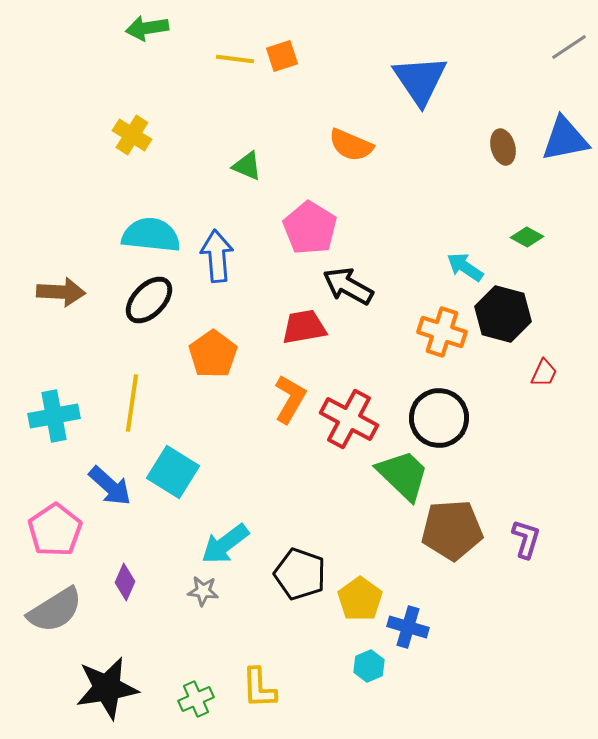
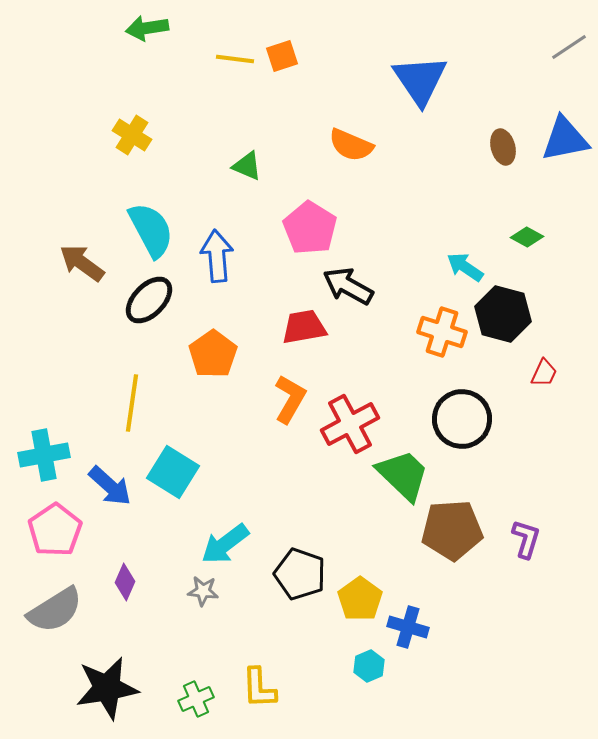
cyan semicircle at (151, 235): moved 5 px up; rotated 56 degrees clockwise
brown arrow at (61, 292): moved 21 px right, 29 px up; rotated 147 degrees counterclockwise
cyan cross at (54, 416): moved 10 px left, 39 px down
black circle at (439, 418): moved 23 px right, 1 px down
red cross at (349, 419): moved 1 px right, 5 px down; rotated 34 degrees clockwise
